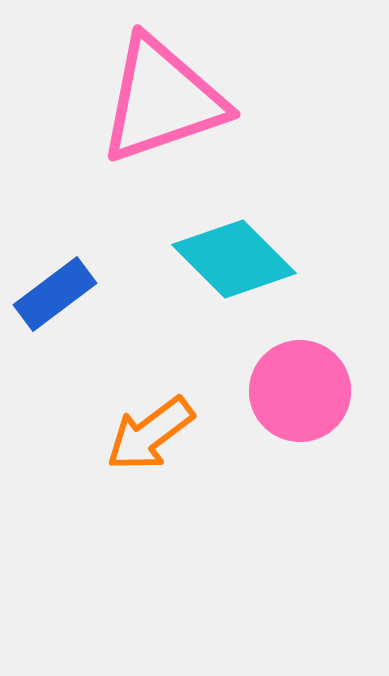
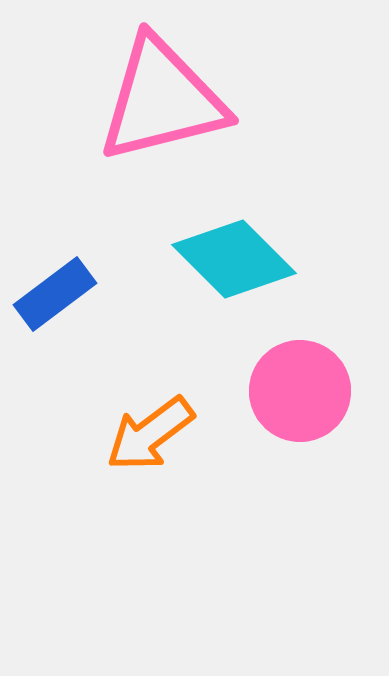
pink triangle: rotated 5 degrees clockwise
